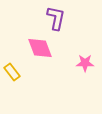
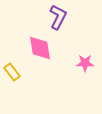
purple L-shape: moved 2 px right, 1 px up; rotated 15 degrees clockwise
pink diamond: rotated 12 degrees clockwise
